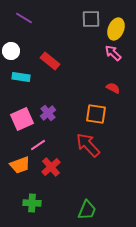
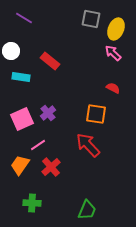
gray square: rotated 12 degrees clockwise
orange trapezoid: rotated 145 degrees clockwise
